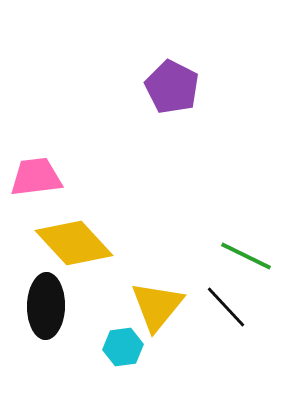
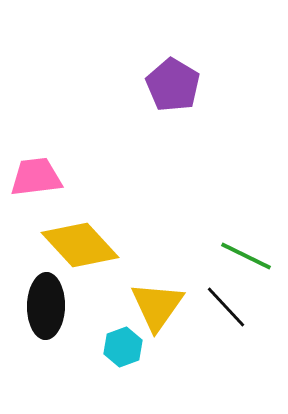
purple pentagon: moved 1 px right, 2 px up; rotated 4 degrees clockwise
yellow diamond: moved 6 px right, 2 px down
yellow triangle: rotated 4 degrees counterclockwise
cyan hexagon: rotated 12 degrees counterclockwise
